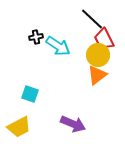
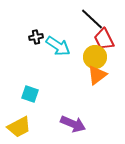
yellow circle: moved 3 px left, 2 px down
